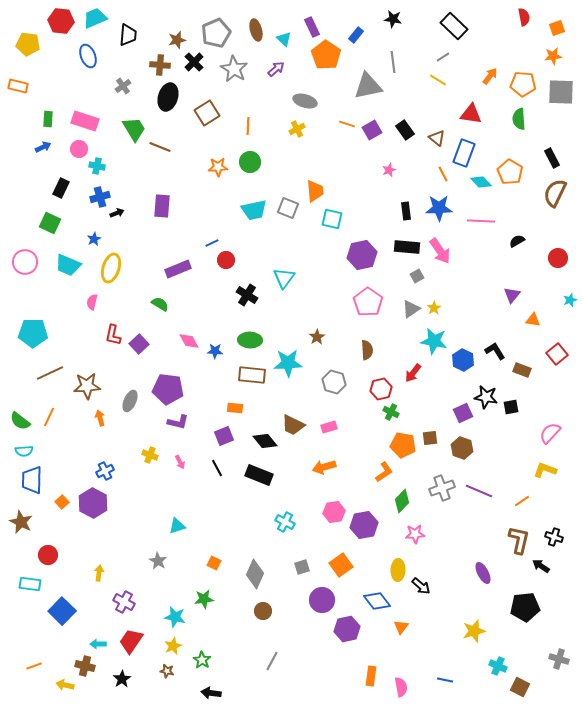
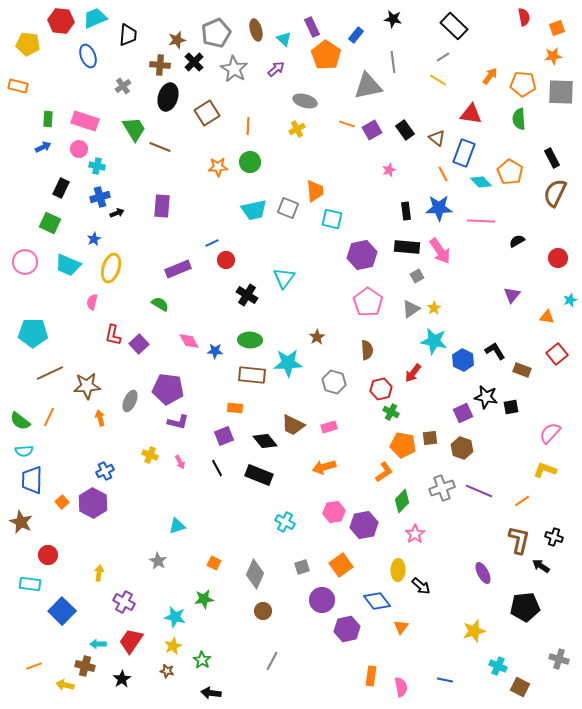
orange triangle at (533, 320): moved 14 px right, 3 px up
pink star at (415, 534): rotated 30 degrees counterclockwise
